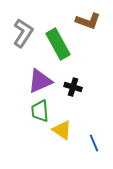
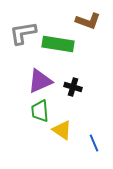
gray L-shape: rotated 132 degrees counterclockwise
green rectangle: rotated 52 degrees counterclockwise
